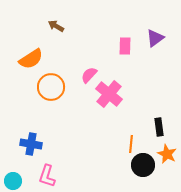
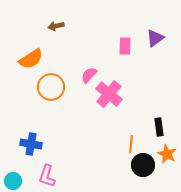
brown arrow: rotated 42 degrees counterclockwise
